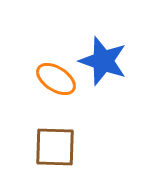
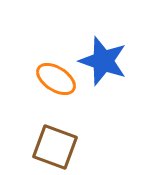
brown square: rotated 18 degrees clockwise
